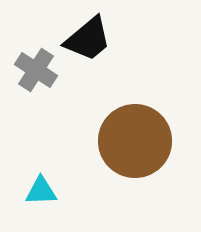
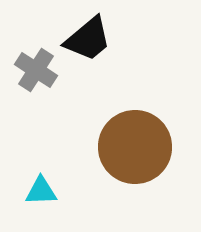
brown circle: moved 6 px down
